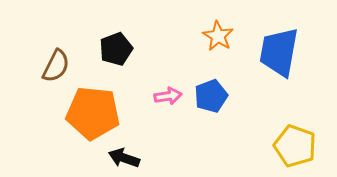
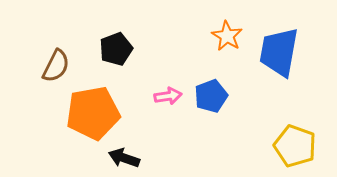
orange star: moved 9 px right
orange pentagon: rotated 16 degrees counterclockwise
